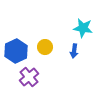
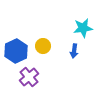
cyan star: rotated 18 degrees counterclockwise
yellow circle: moved 2 px left, 1 px up
